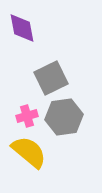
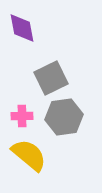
pink cross: moved 5 px left; rotated 15 degrees clockwise
yellow semicircle: moved 3 px down
